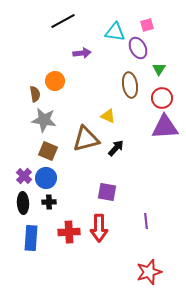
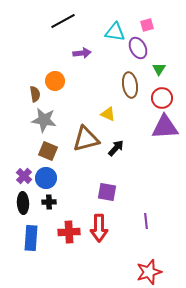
yellow triangle: moved 2 px up
